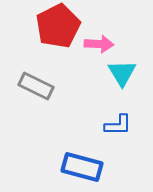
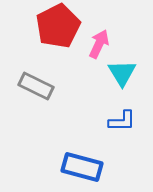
pink arrow: rotated 68 degrees counterclockwise
blue L-shape: moved 4 px right, 4 px up
